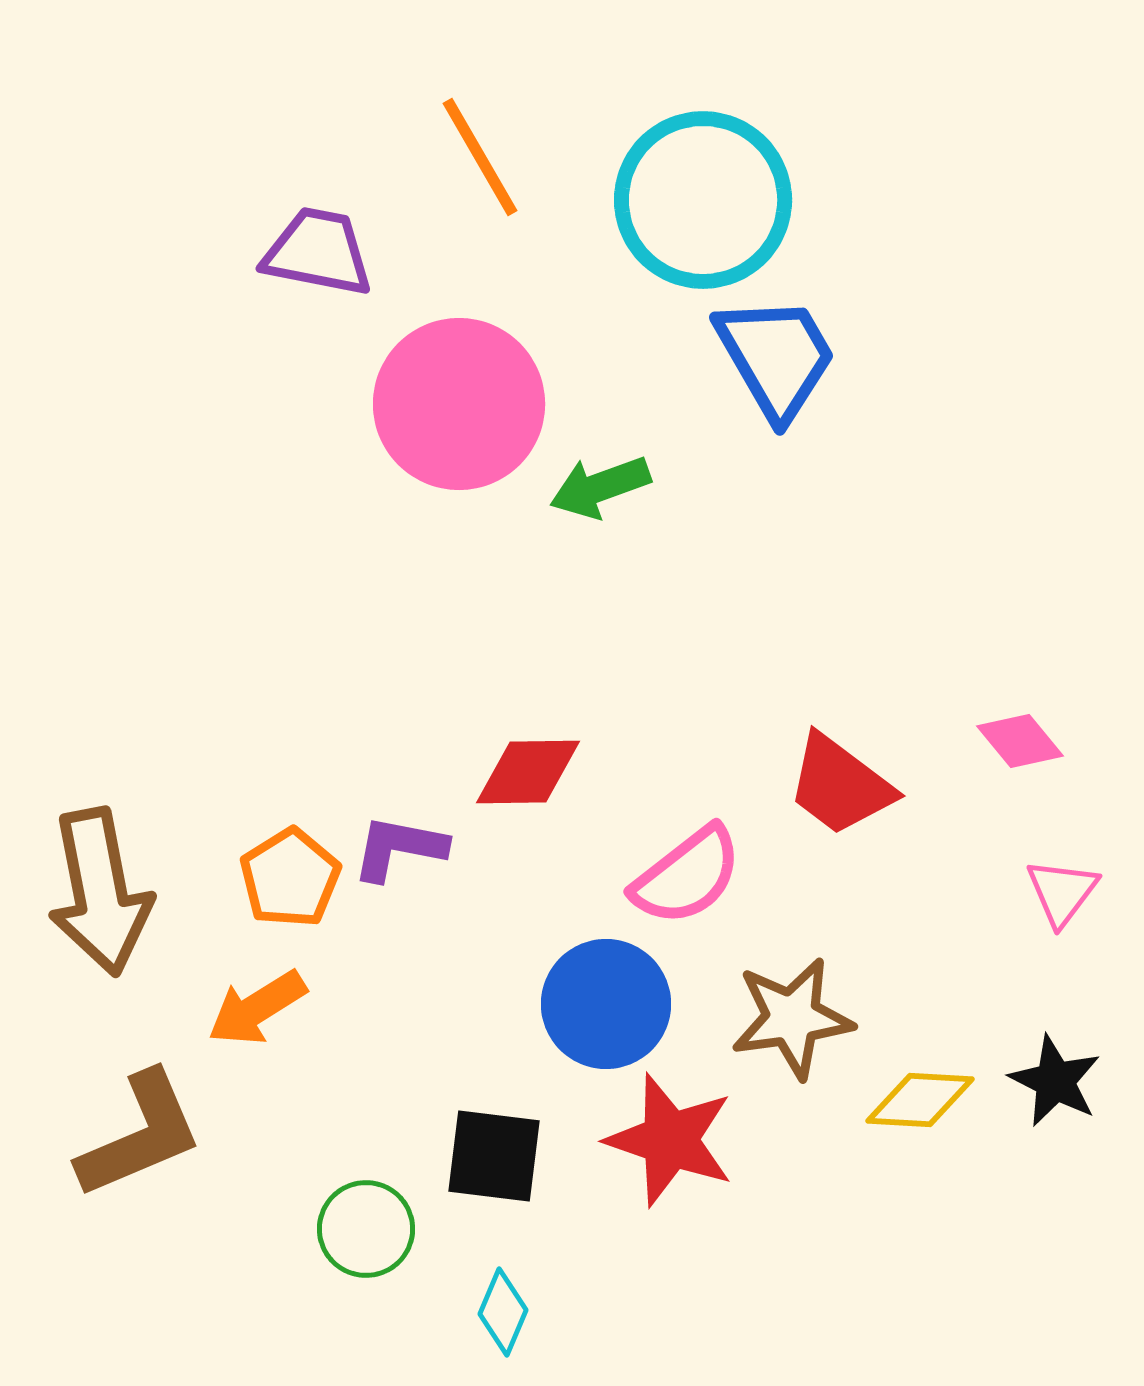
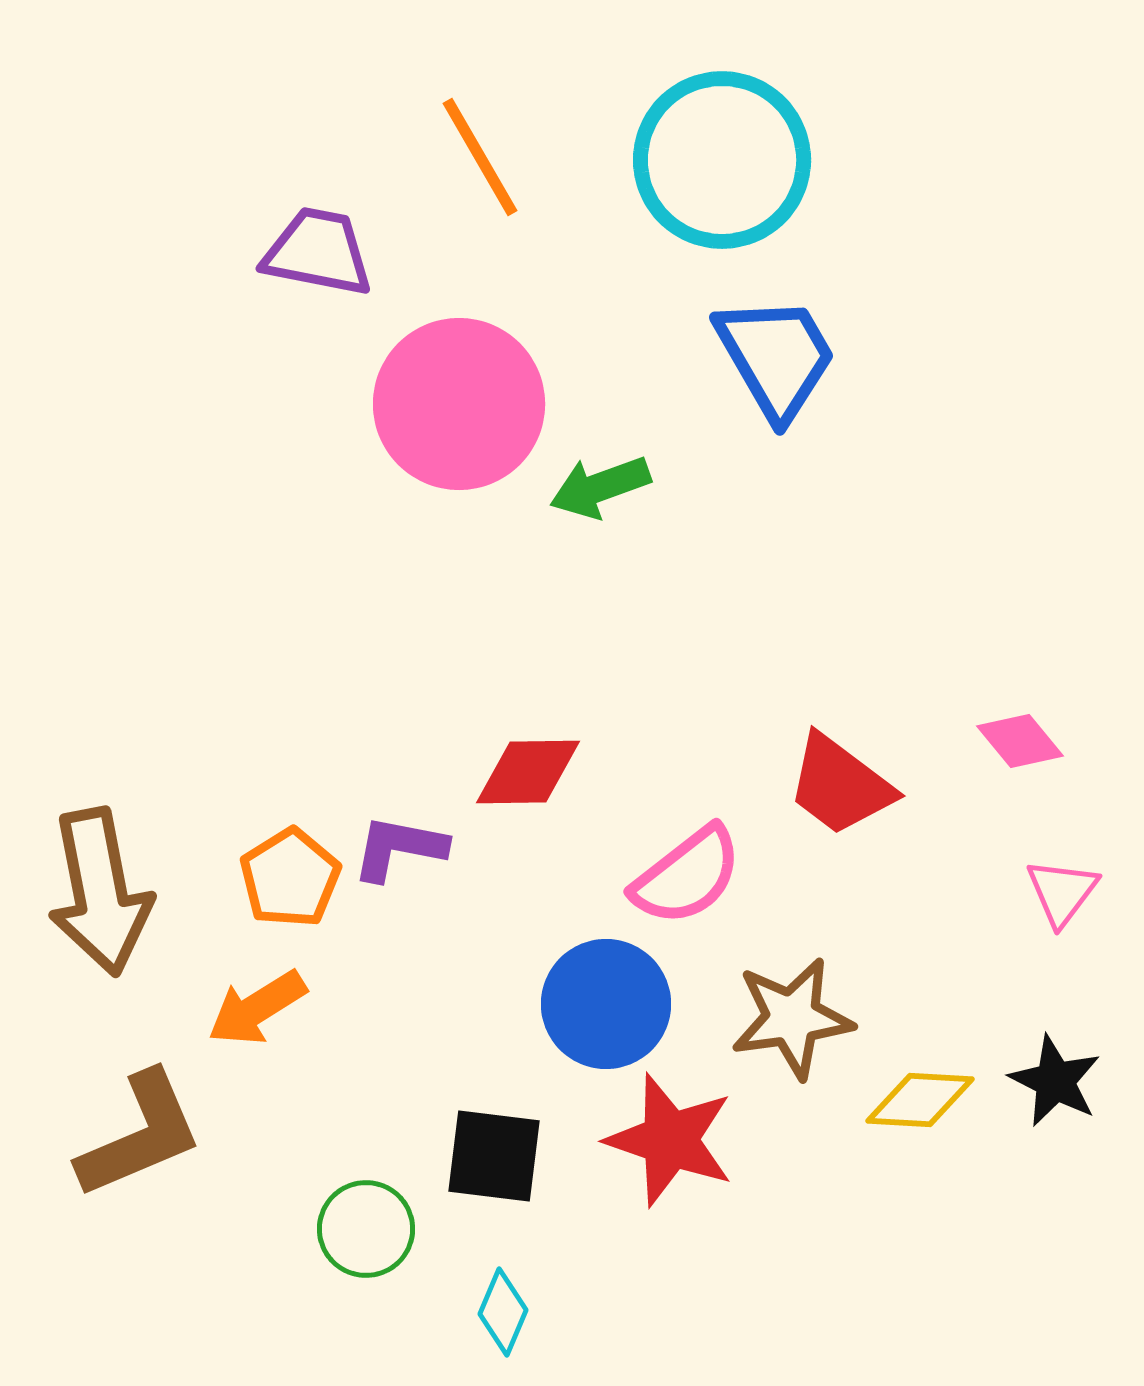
cyan circle: moved 19 px right, 40 px up
